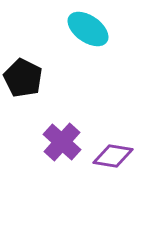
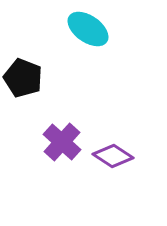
black pentagon: rotated 6 degrees counterclockwise
purple diamond: rotated 24 degrees clockwise
